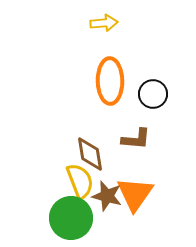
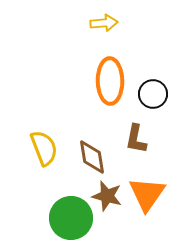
brown L-shape: rotated 96 degrees clockwise
brown diamond: moved 2 px right, 3 px down
yellow semicircle: moved 36 px left, 33 px up
orange triangle: moved 12 px right
